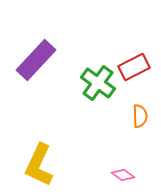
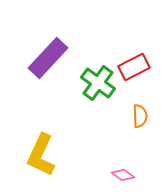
purple rectangle: moved 12 px right, 2 px up
yellow L-shape: moved 2 px right, 10 px up
